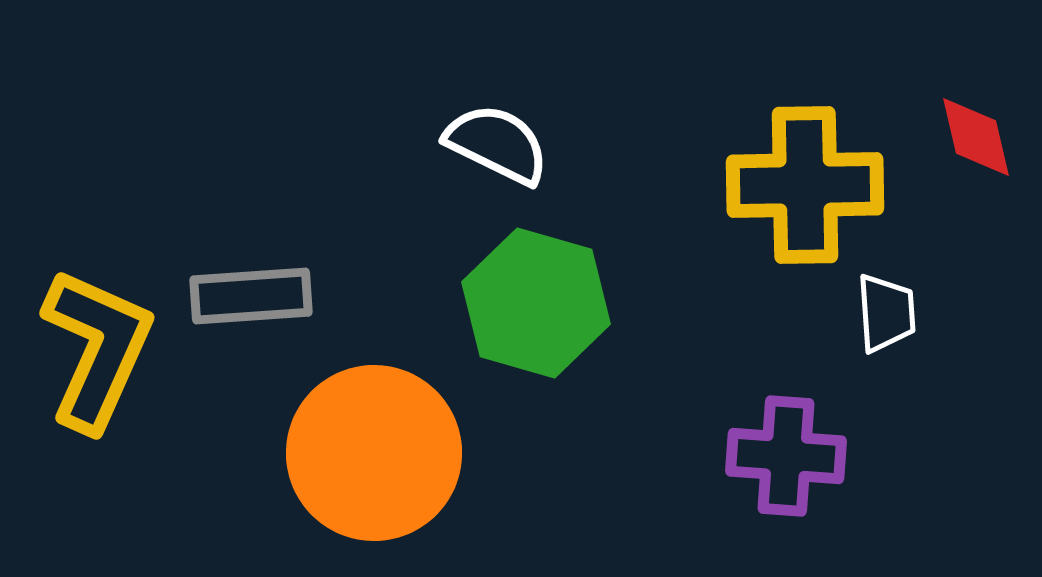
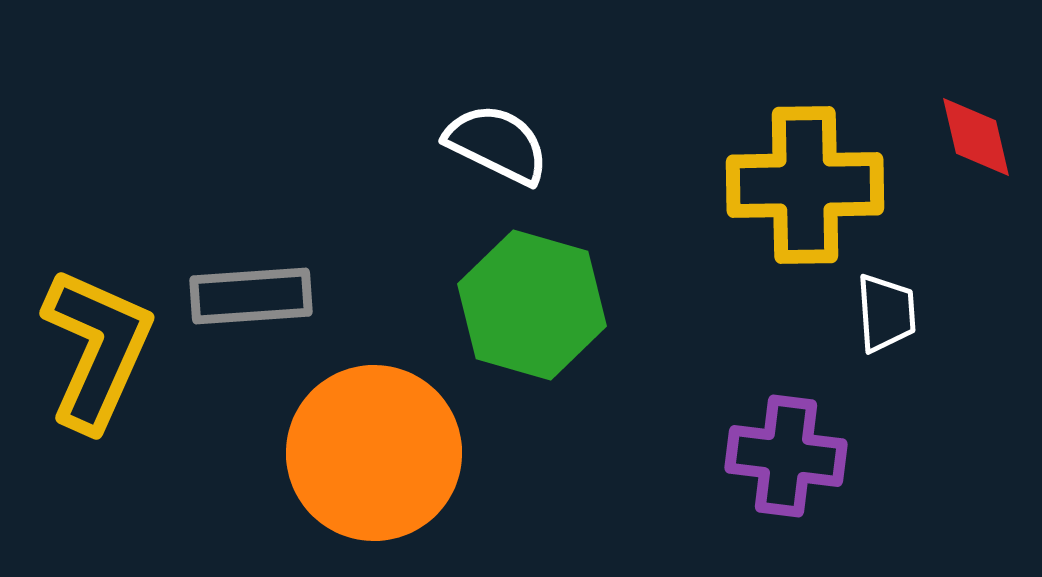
green hexagon: moved 4 px left, 2 px down
purple cross: rotated 3 degrees clockwise
